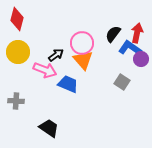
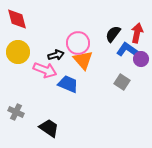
red diamond: rotated 30 degrees counterclockwise
pink circle: moved 4 px left
blue L-shape: moved 2 px left, 2 px down
black arrow: rotated 21 degrees clockwise
gray cross: moved 11 px down; rotated 21 degrees clockwise
